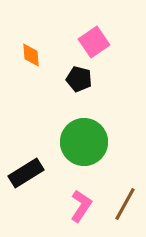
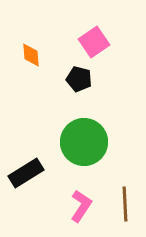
brown line: rotated 32 degrees counterclockwise
